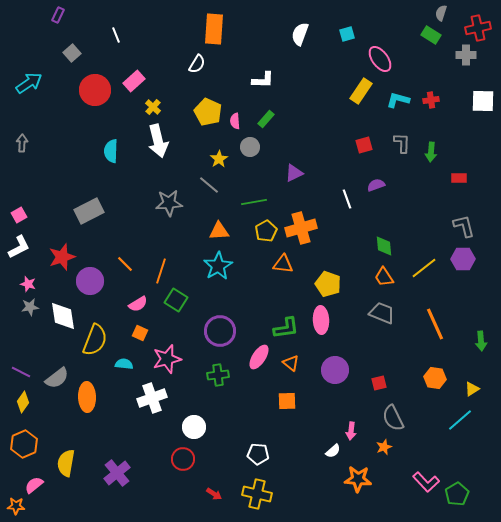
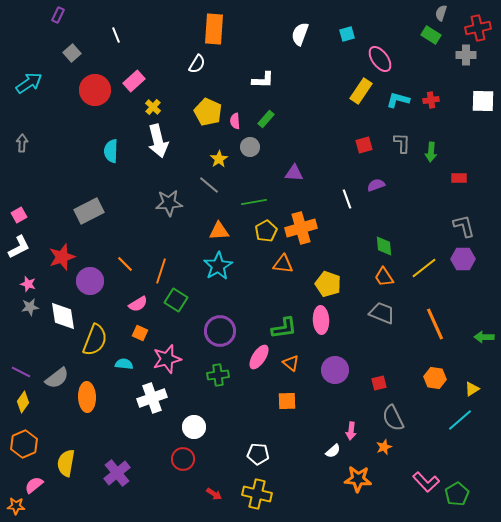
purple triangle at (294, 173): rotated 30 degrees clockwise
green L-shape at (286, 328): moved 2 px left
green arrow at (481, 341): moved 3 px right, 4 px up; rotated 96 degrees clockwise
